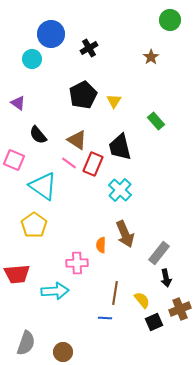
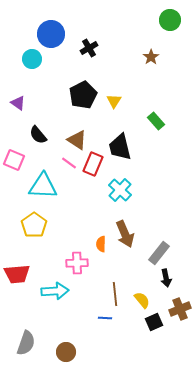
cyan triangle: rotated 32 degrees counterclockwise
orange semicircle: moved 1 px up
brown line: moved 1 px down; rotated 15 degrees counterclockwise
brown circle: moved 3 px right
